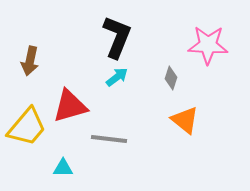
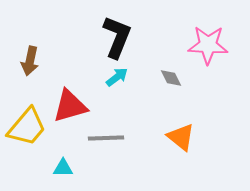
gray diamond: rotated 45 degrees counterclockwise
orange triangle: moved 4 px left, 17 px down
gray line: moved 3 px left, 1 px up; rotated 9 degrees counterclockwise
